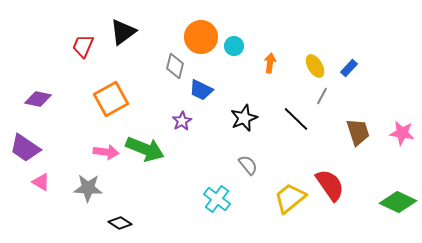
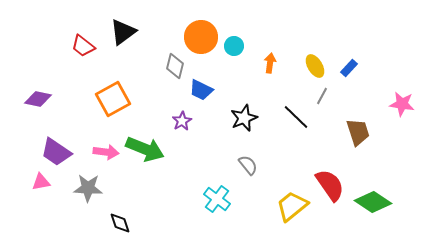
red trapezoid: rotated 75 degrees counterclockwise
orange square: moved 2 px right
black line: moved 2 px up
pink star: moved 29 px up
purple trapezoid: moved 31 px right, 4 px down
pink triangle: rotated 42 degrees counterclockwise
yellow trapezoid: moved 2 px right, 8 px down
green diamond: moved 25 px left; rotated 9 degrees clockwise
black diamond: rotated 40 degrees clockwise
